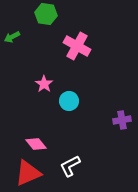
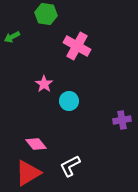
red triangle: rotated 8 degrees counterclockwise
